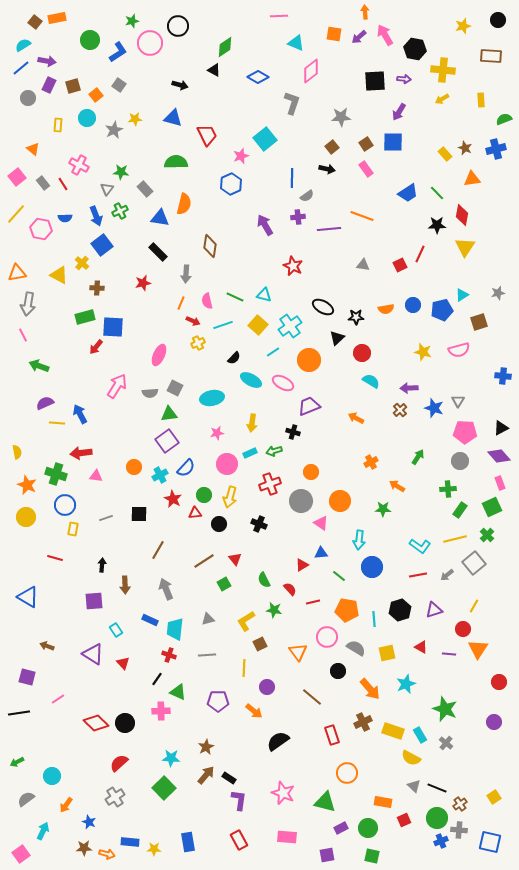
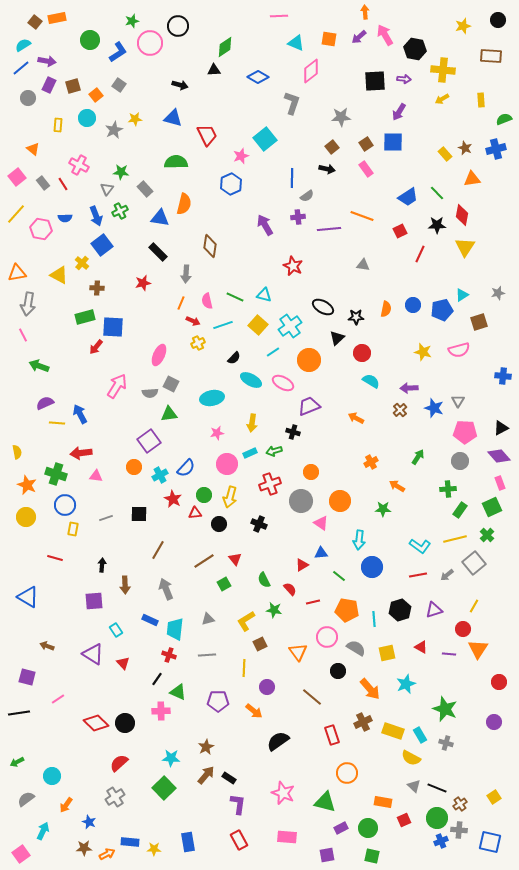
orange square at (334, 34): moved 5 px left, 5 px down
black triangle at (214, 70): rotated 32 degrees counterclockwise
blue trapezoid at (408, 193): moved 4 px down
red square at (400, 265): moved 34 px up
orange semicircle at (386, 309): rotated 70 degrees counterclockwise
gray square at (175, 388): moved 4 px left, 4 px up
purple square at (167, 441): moved 18 px left
gray cross at (446, 743): rotated 24 degrees counterclockwise
purple L-shape at (239, 800): moved 1 px left, 4 px down
orange arrow at (107, 854): rotated 42 degrees counterclockwise
